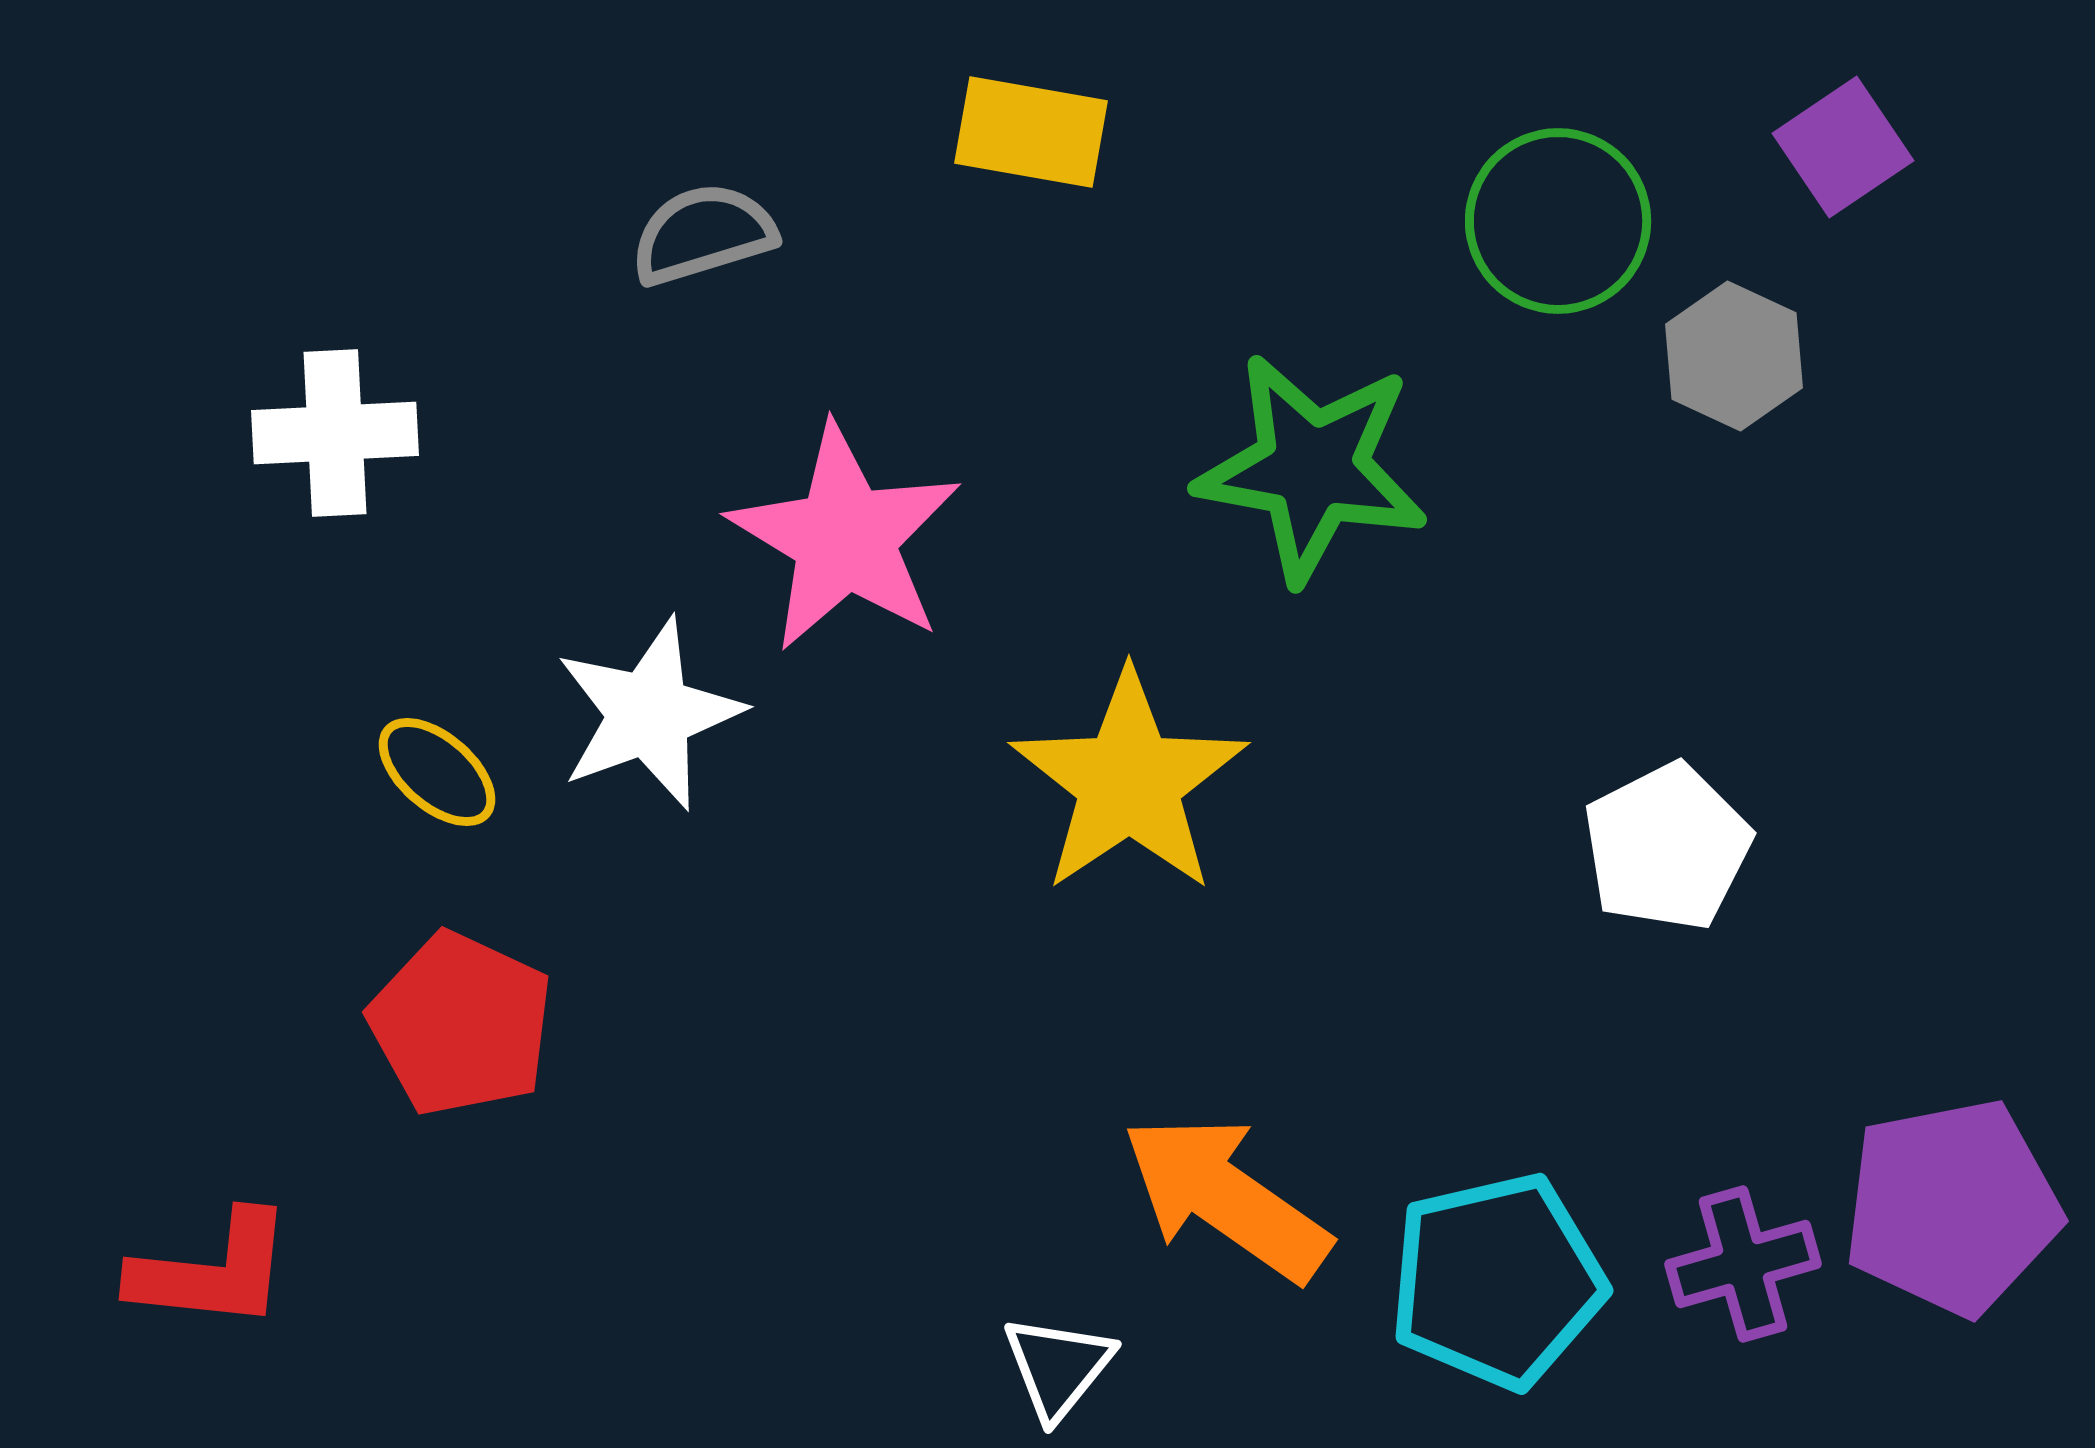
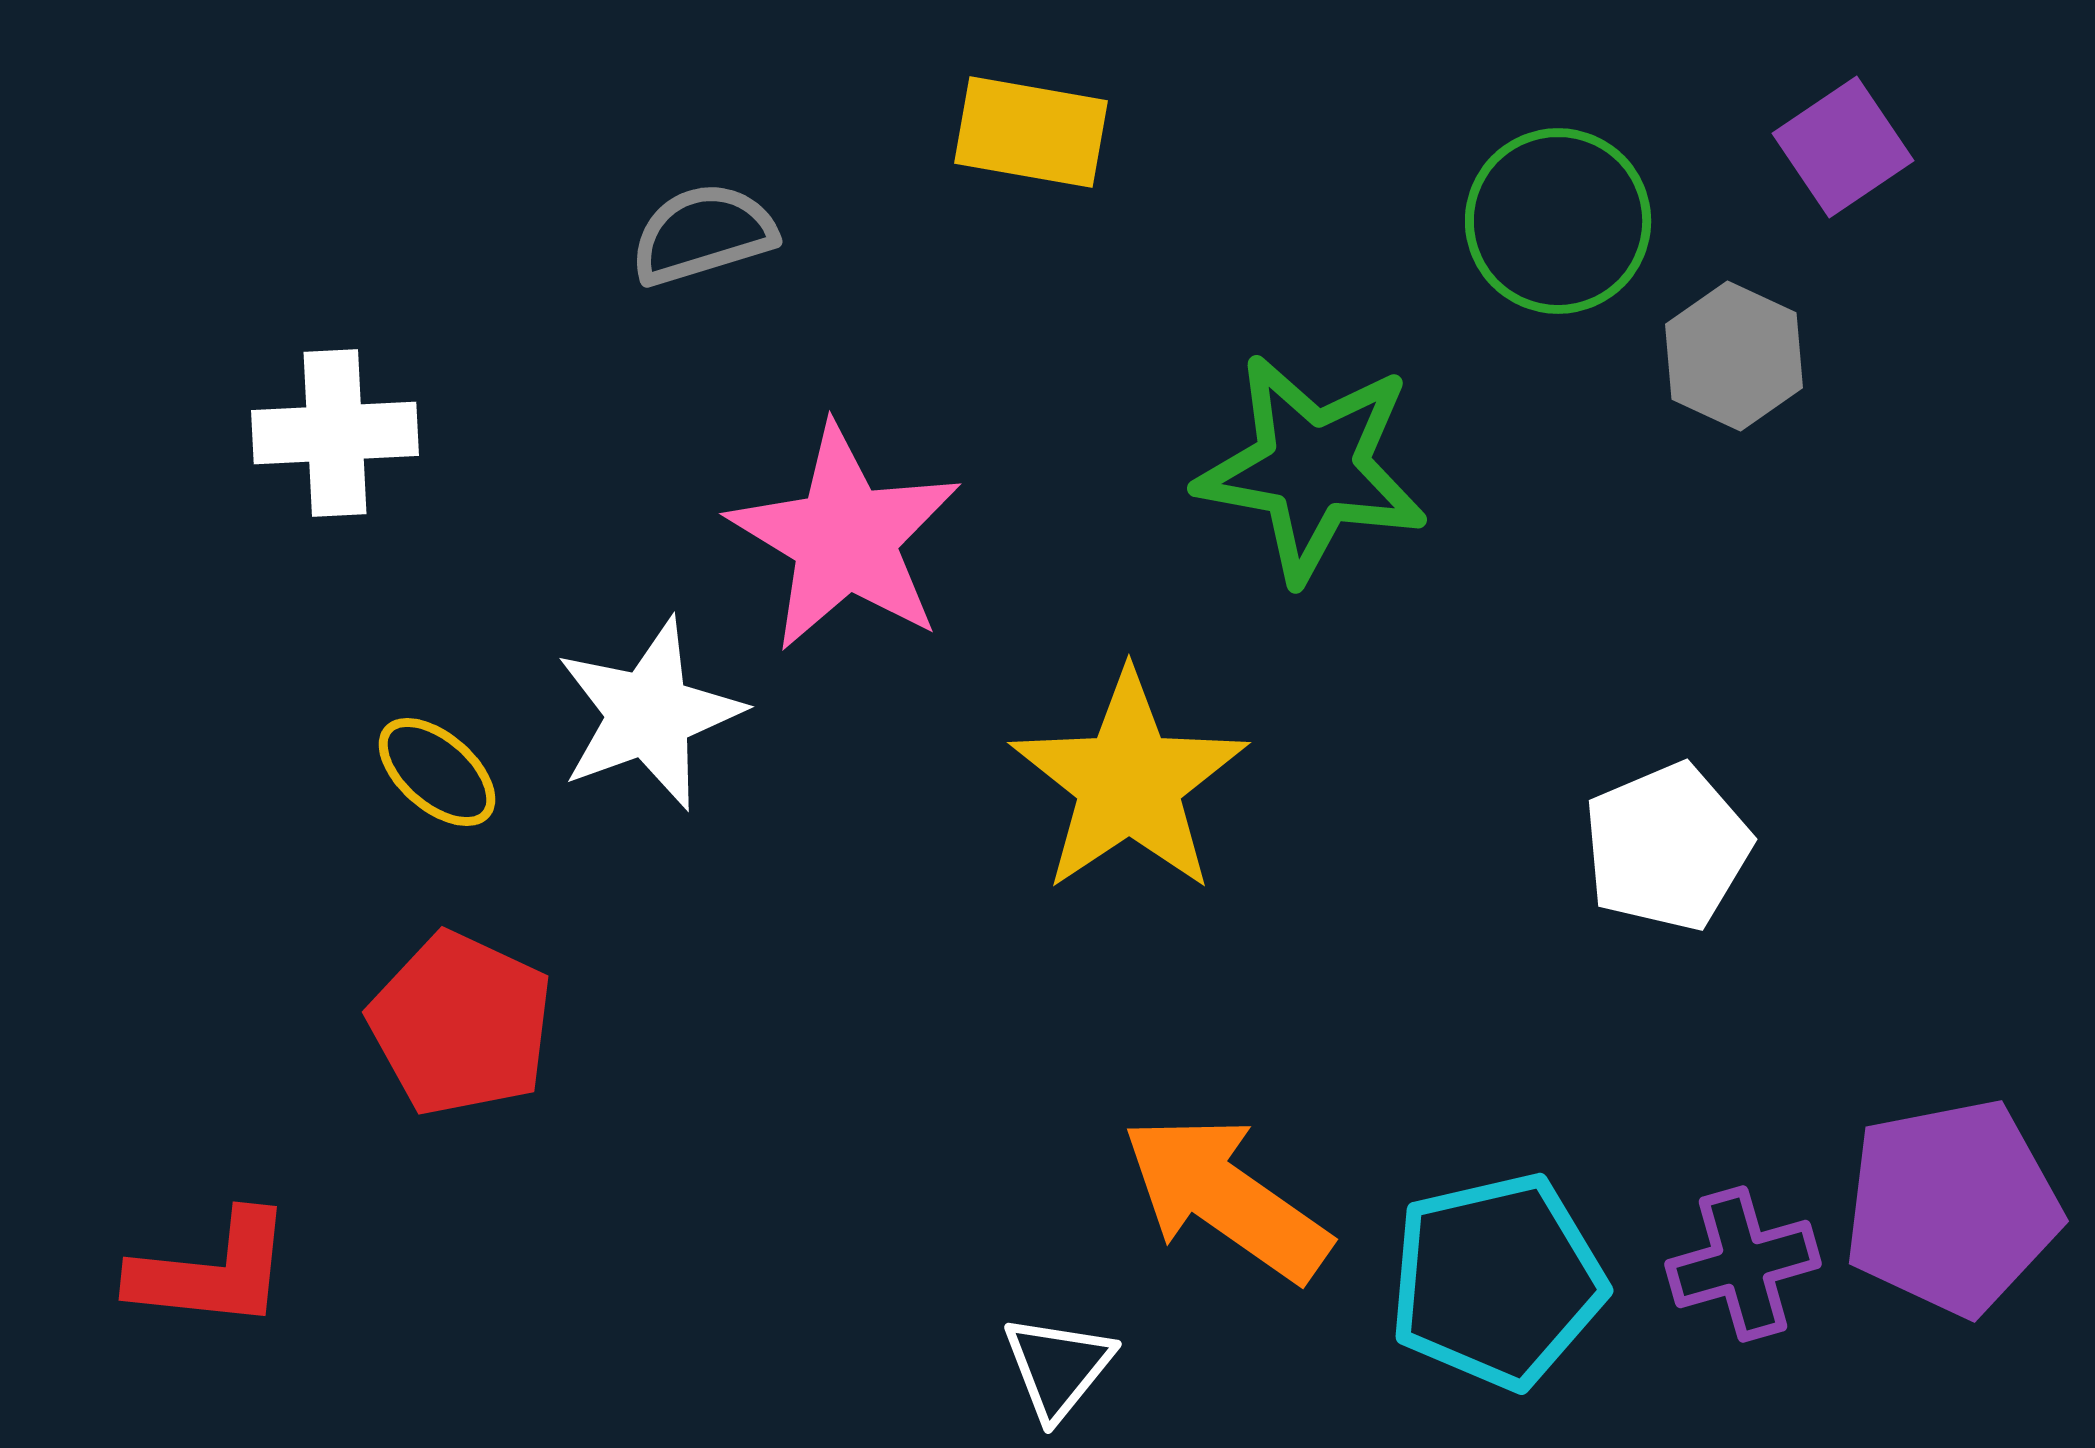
white pentagon: rotated 4 degrees clockwise
